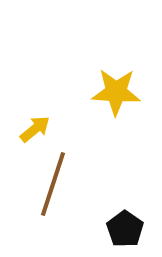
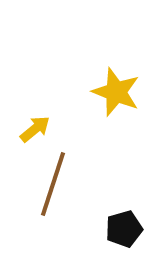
yellow star: rotated 18 degrees clockwise
black pentagon: moved 1 px left; rotated 21 degrees clockwise
